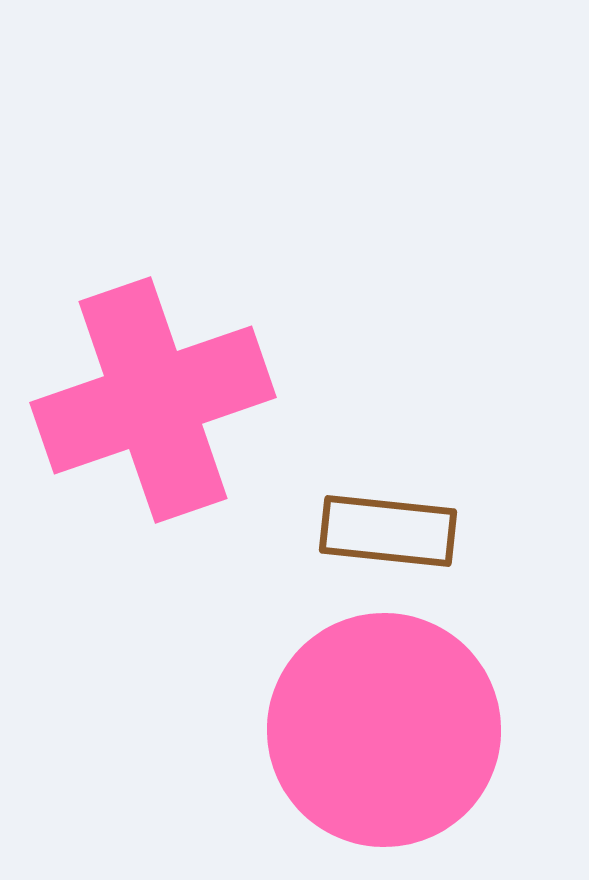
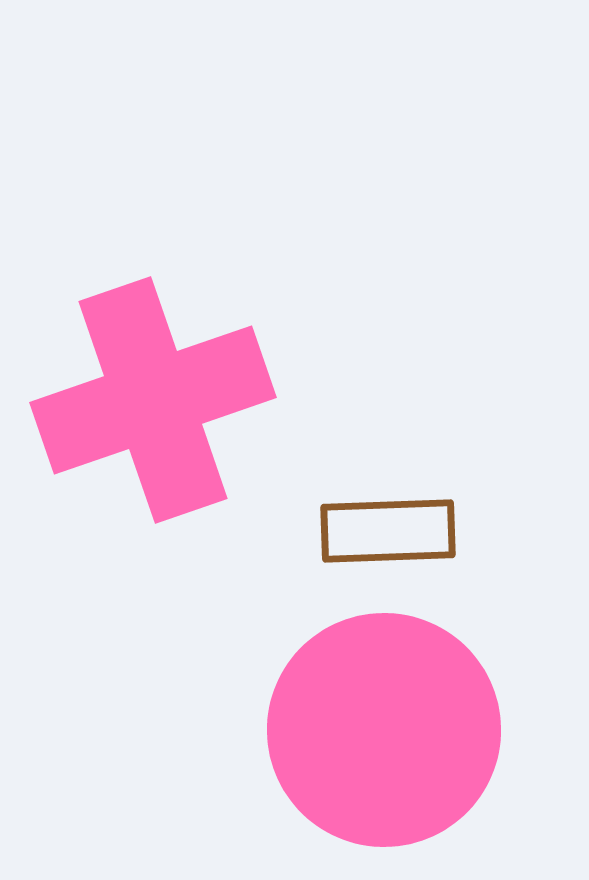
brown rectangle: rotated 8 degrees counterclockwise
